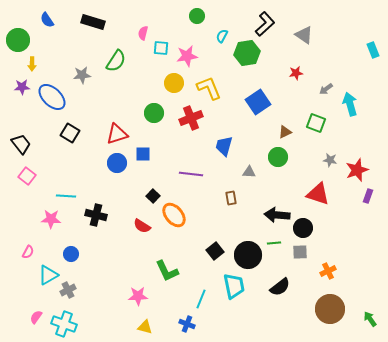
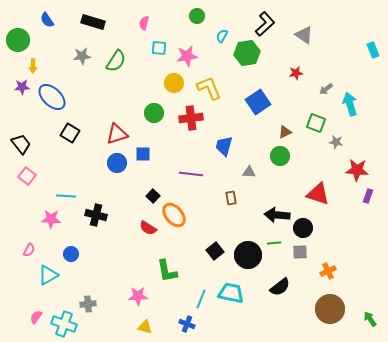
pink semicircle at (143, 33): moved 1 px right, 10 px up
cyan square at (161, 48): moved 2 px left
yellow arrow at (32, 64): moved 1 px right, 2 px down
gray star at (82, 75): moved 19 px up
red cross at (191, 118): rotated 15 degrees clockwise
green circle at (278, 157): moved 2 px right, 1 px up
gray star at (330, 160): moved 6 px right, 18 px up
red star at (357, 170): rotated 25 degrees clockwise
red semicircle at (142, 226): moved 6 px right, 2 px down
pink semicircle at (28, 252): moved 1 px right, 2 px up
green L-shape at (167, 271): rotated 15 degrees clockwise
cyan trapezoid at (234, 286): moved 3 px left, 7 px down; rotated 68 degrees counterclockwise
gray cross at (68, 290): moved 20 px right, 14 px down; rotated 21 degrees clockwise
